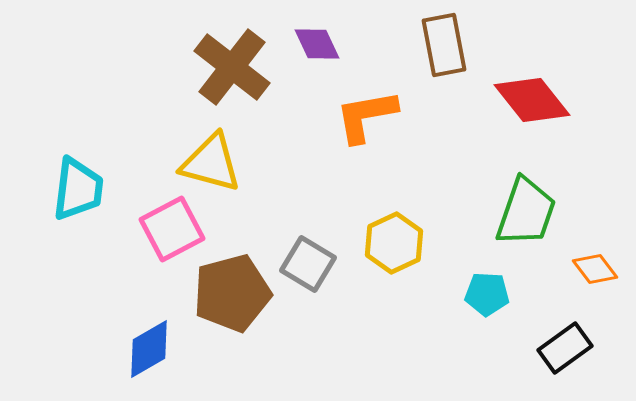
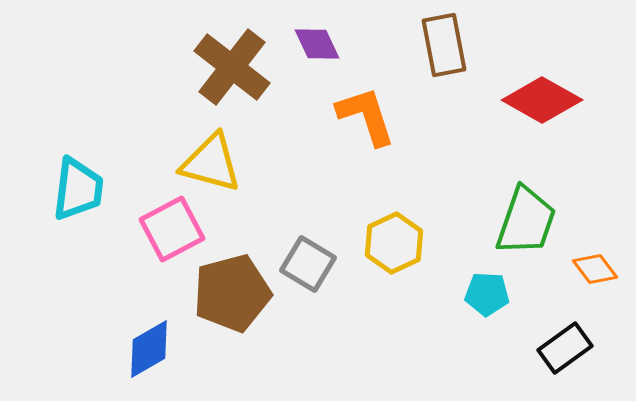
red diamond: moved 10 px right; rotated 22 degrees counterclockwise
orange L-shape: rotated 82 degrees clockwise
green trapezoid: moved 9 px down
